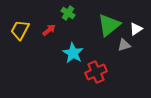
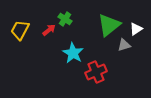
green cross: moved 3 px left, 6 px down
